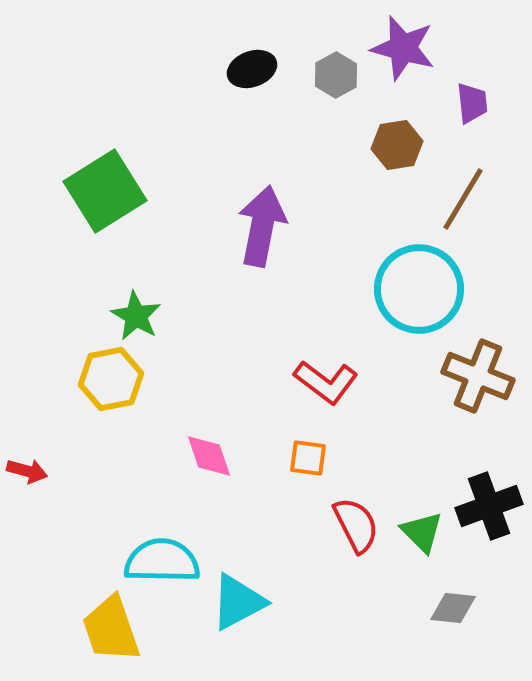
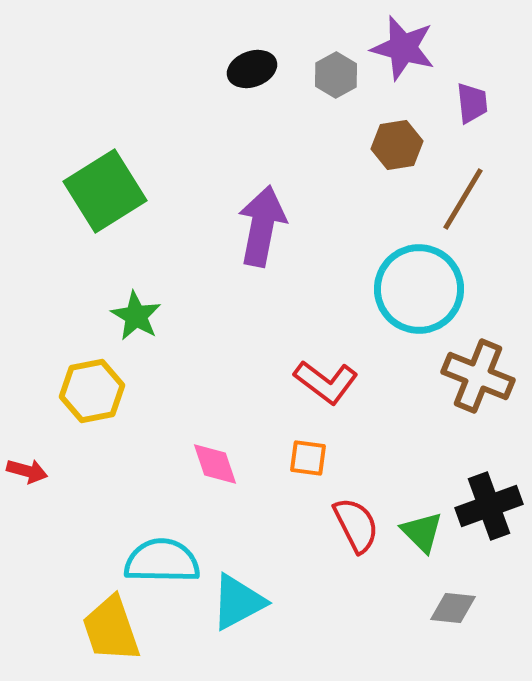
yellow hexagon: moved 19 px left, 12 px down
pink diamond: moved 6 px right, 8 px down
